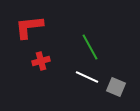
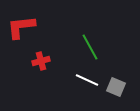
red L-shape: moved 8 px left
white line: moved 3 px down
